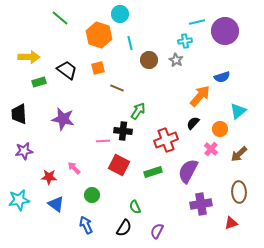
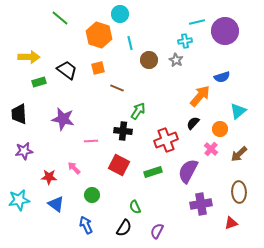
pink line at (103, 141): moved 12 px left
